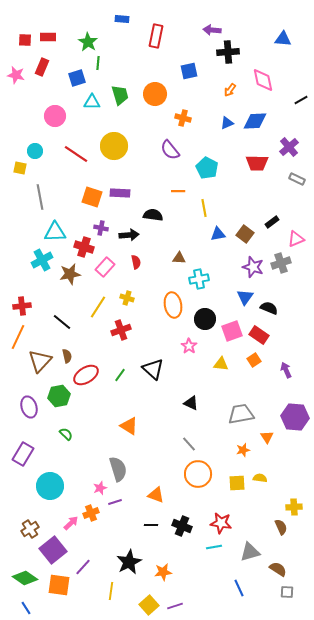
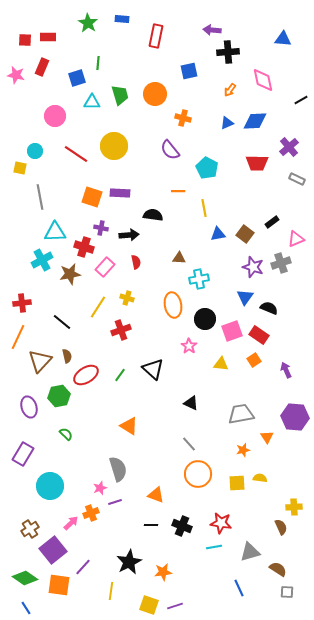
green star at (88, 42): moved 19 px up
red cross at (22, 306): moved 3 px up
yellow square at (149, 605): rotated 30 degrees counterclockwise
